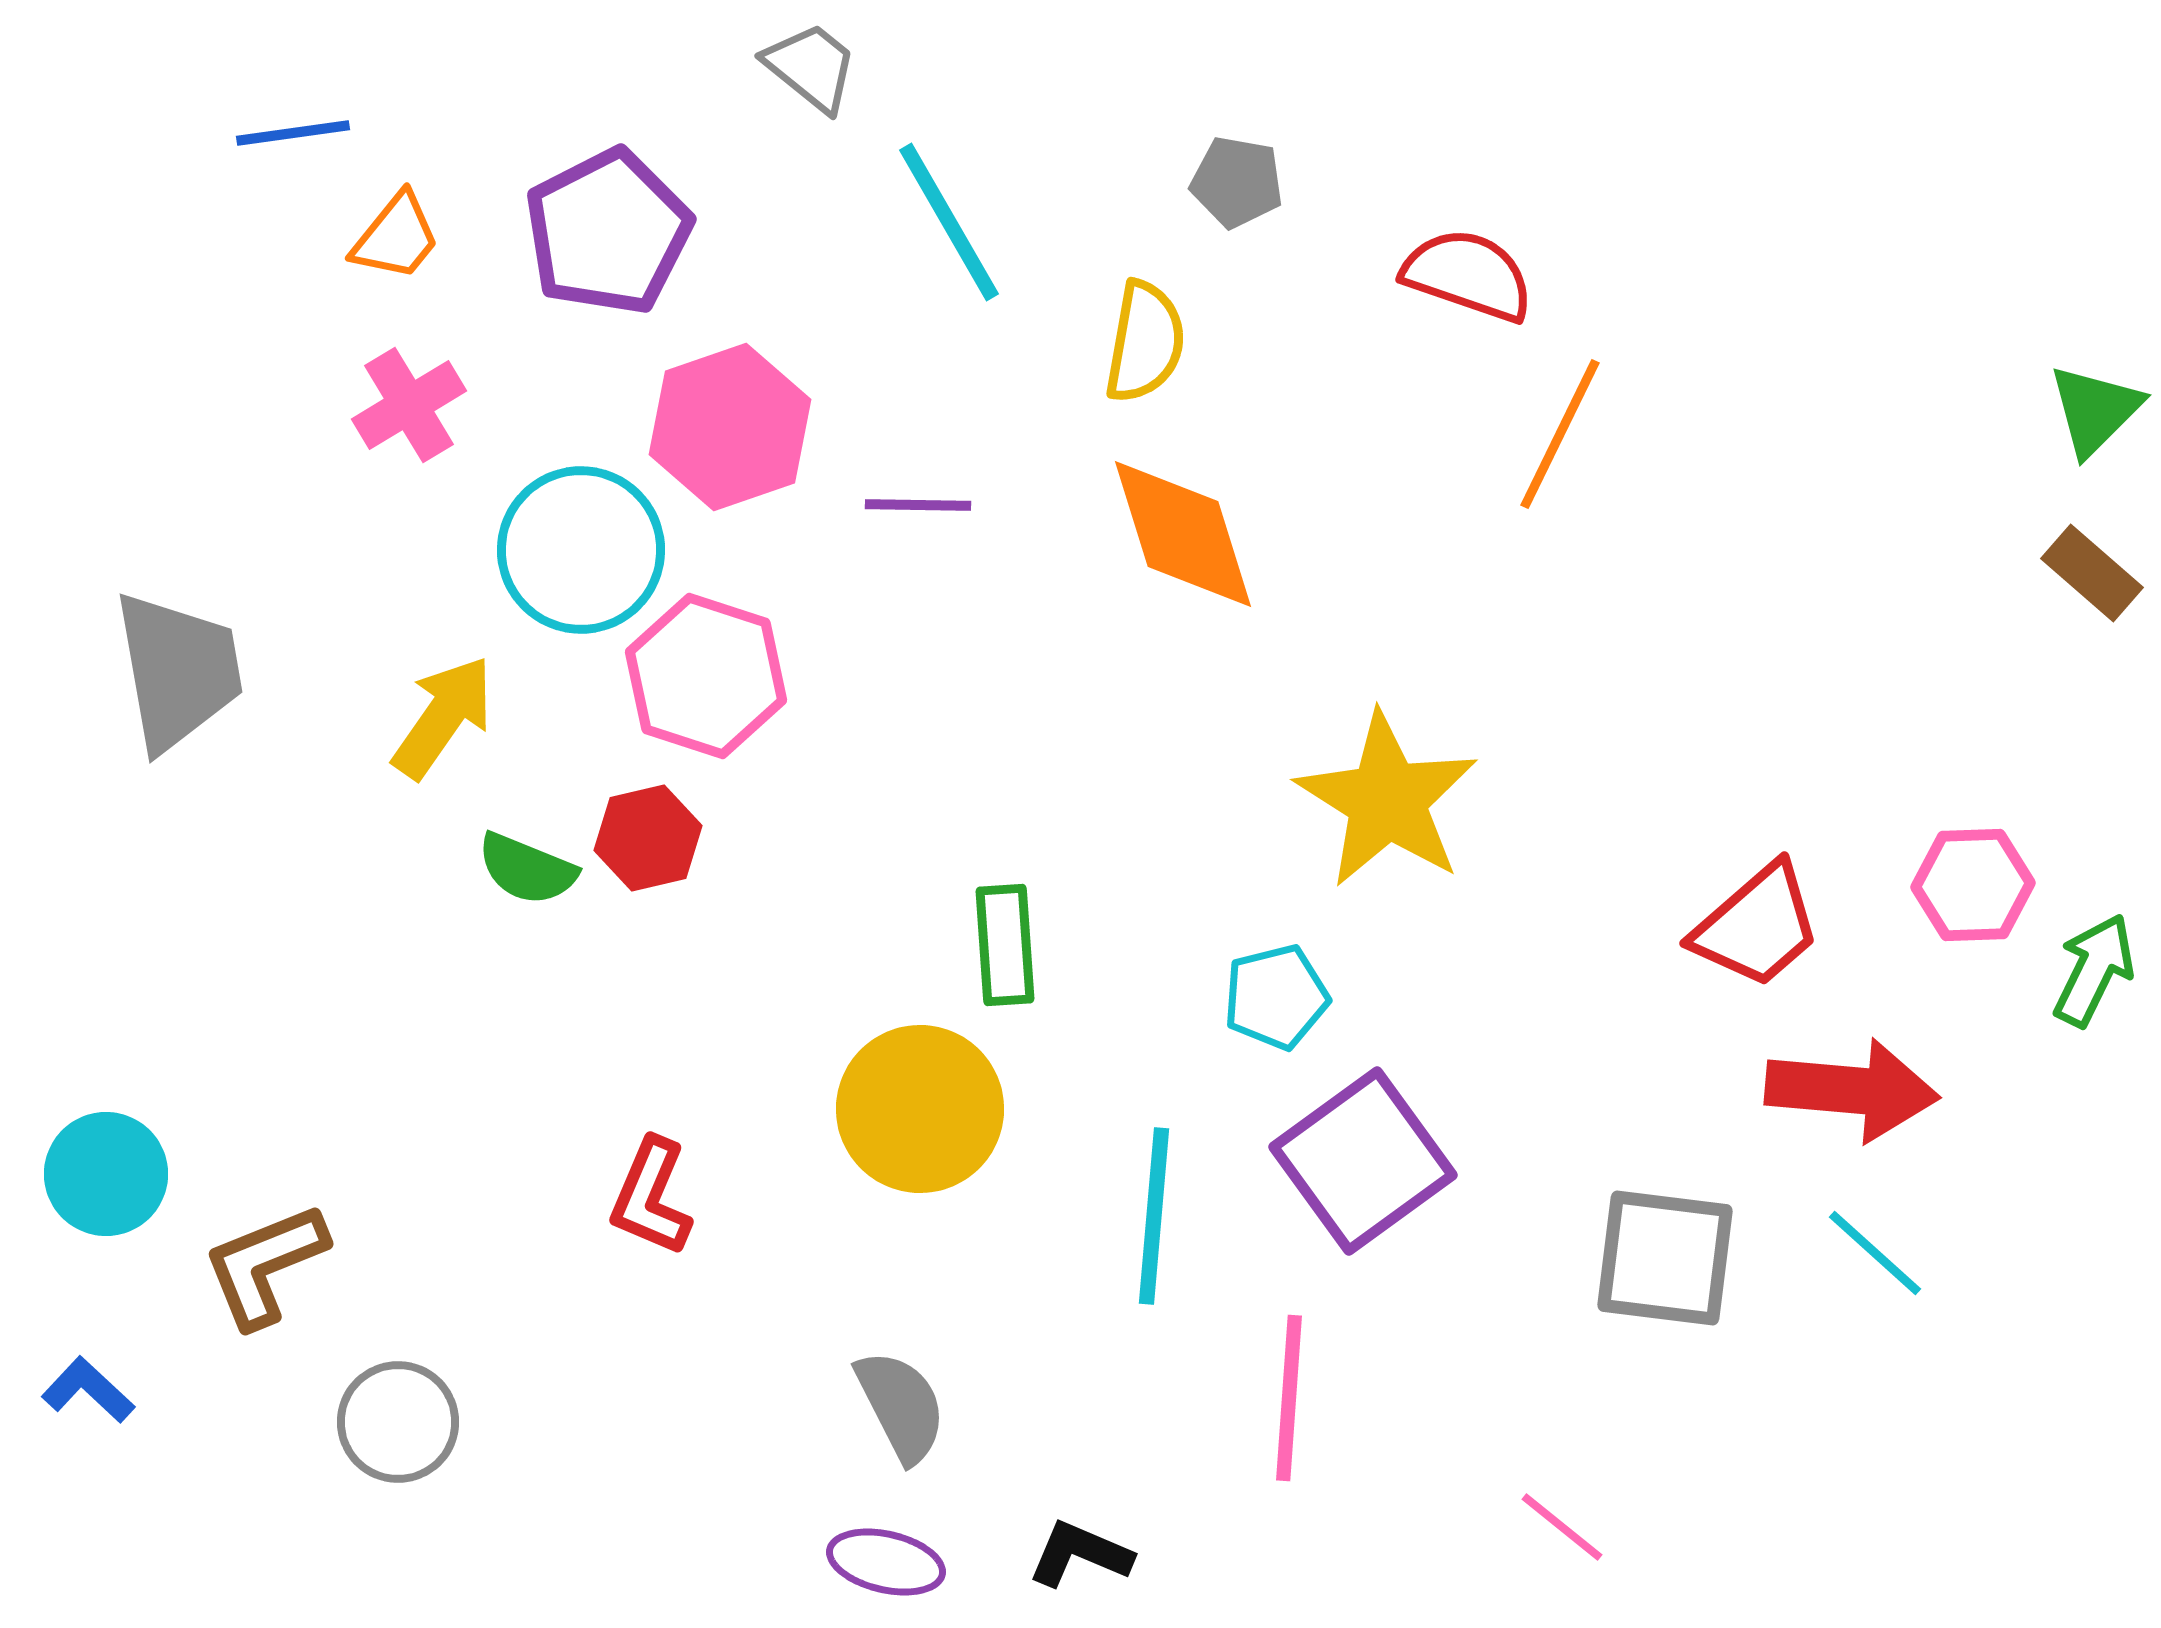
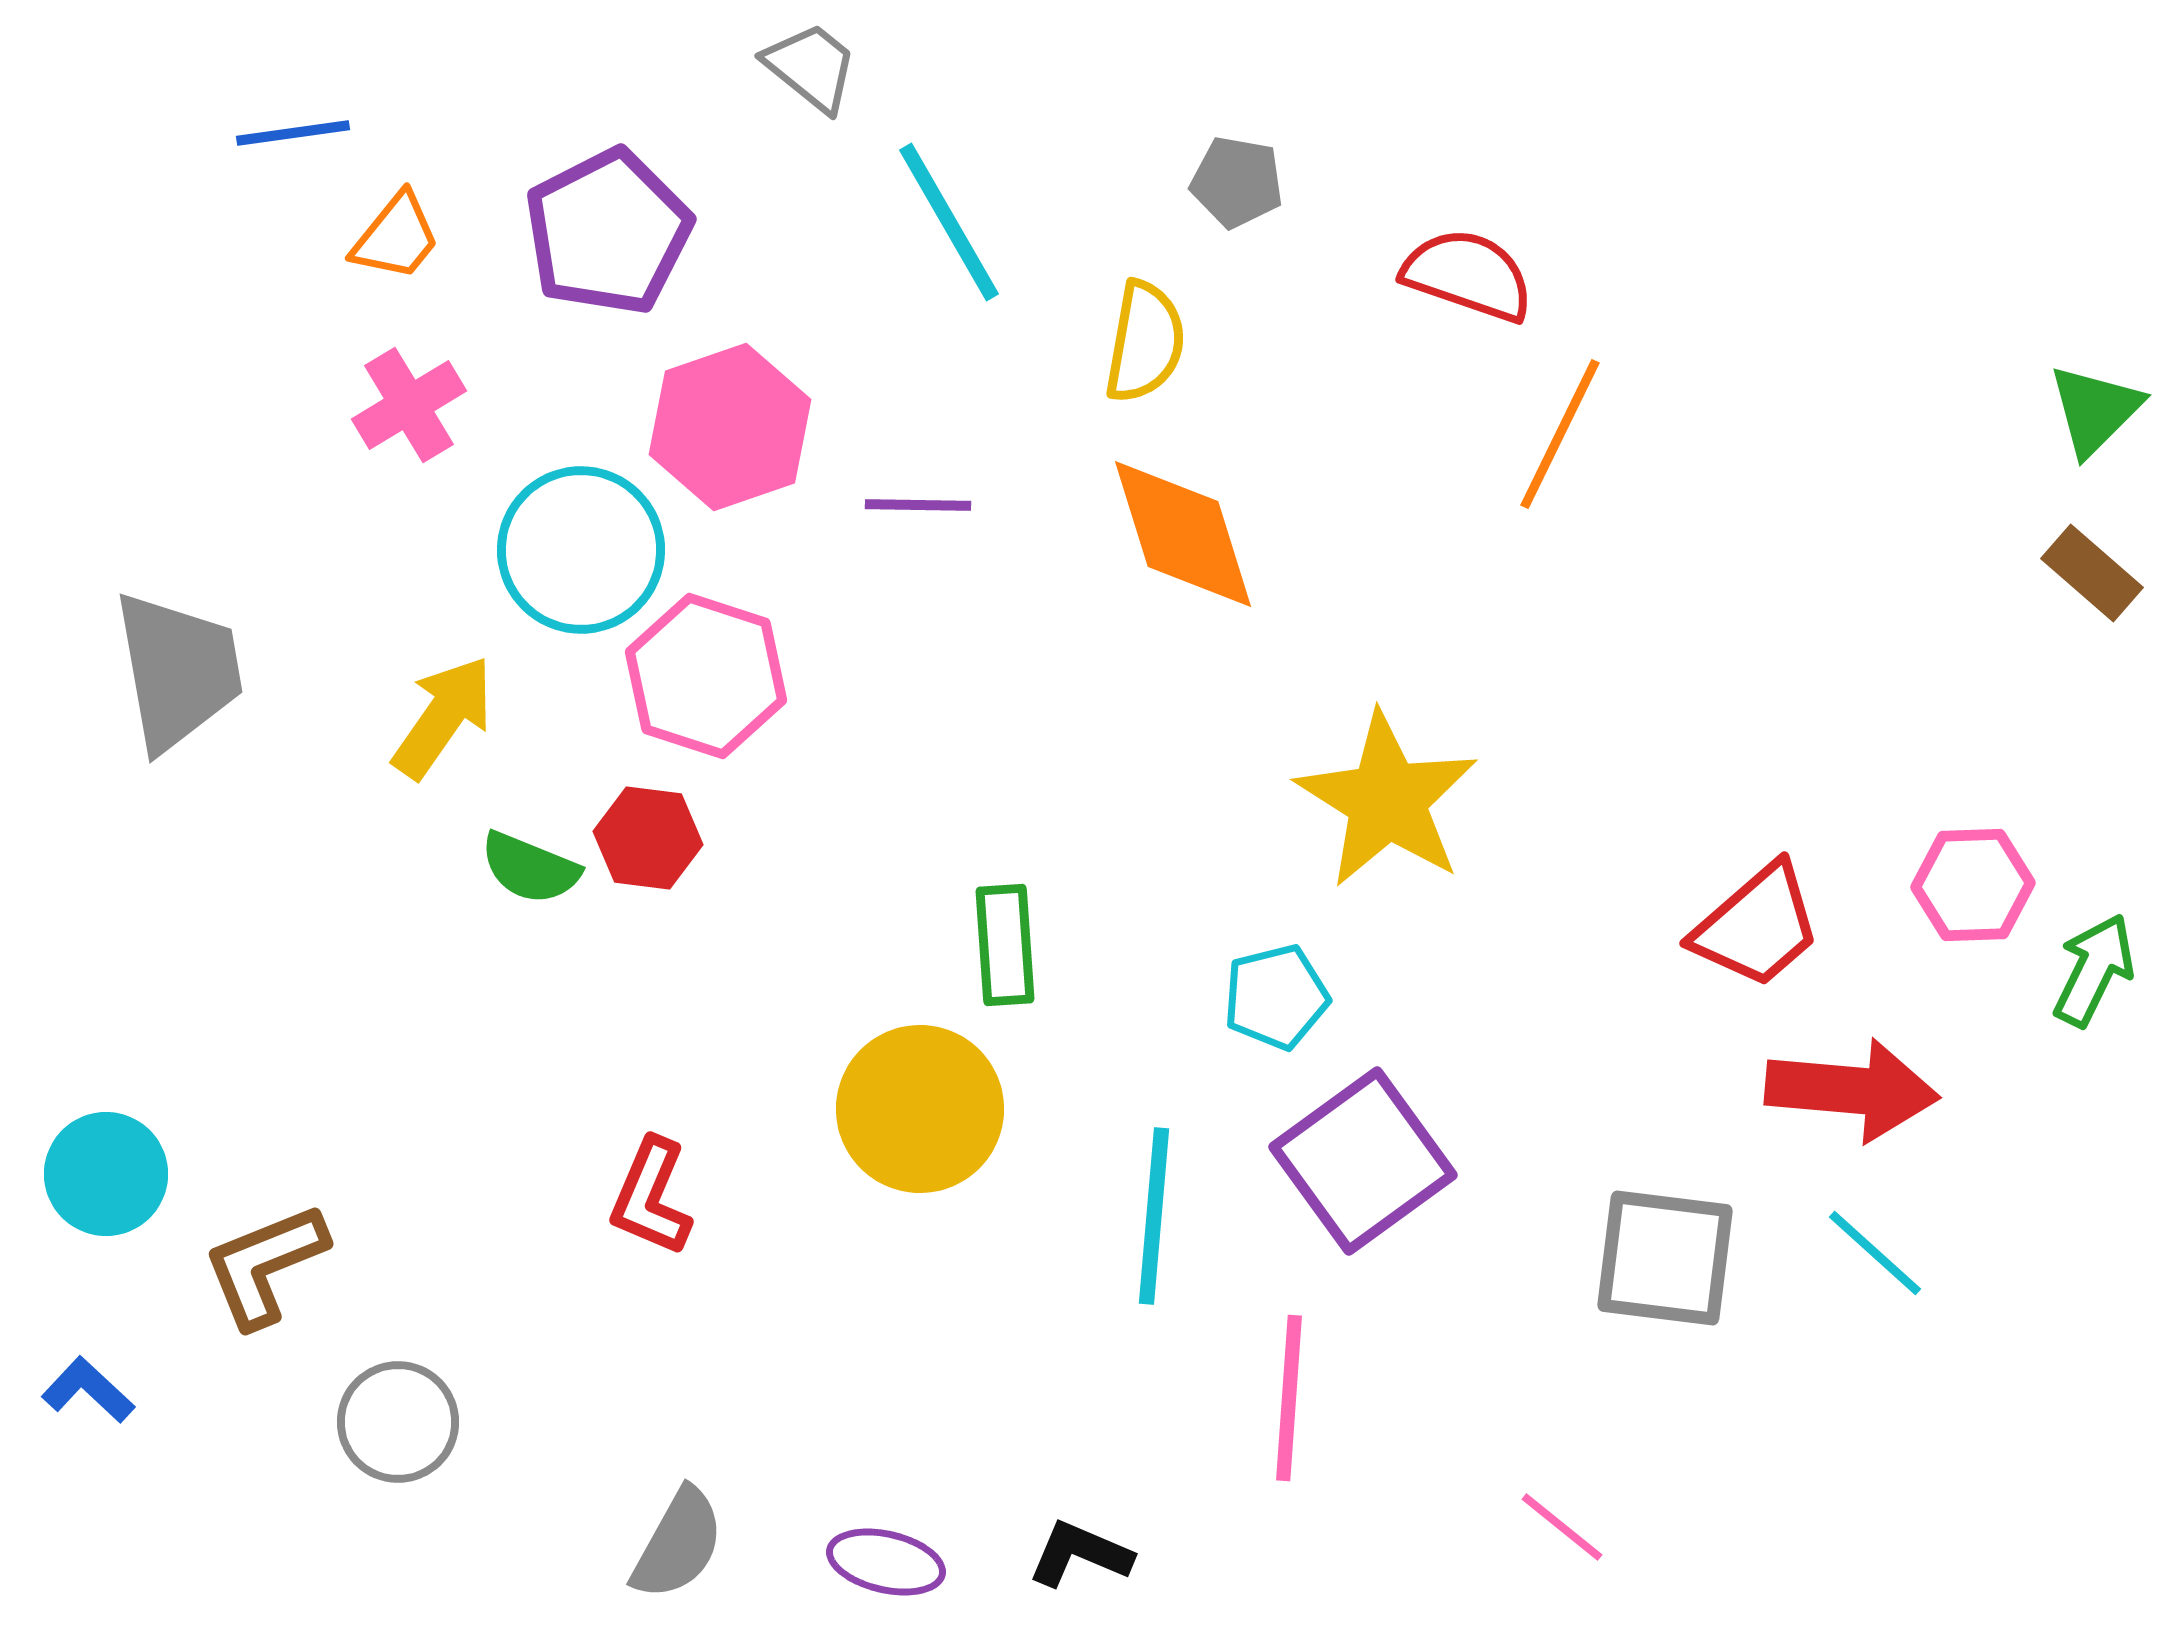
red hexagon at (648, 838): rotated 20 degrees clockwise
green semicircle at (527, 869): moved 3 px right, 1 px up
gray semicircle at (901, 1406): moved 223 px left, 138 px down; rotated 56 degrees clockwise
